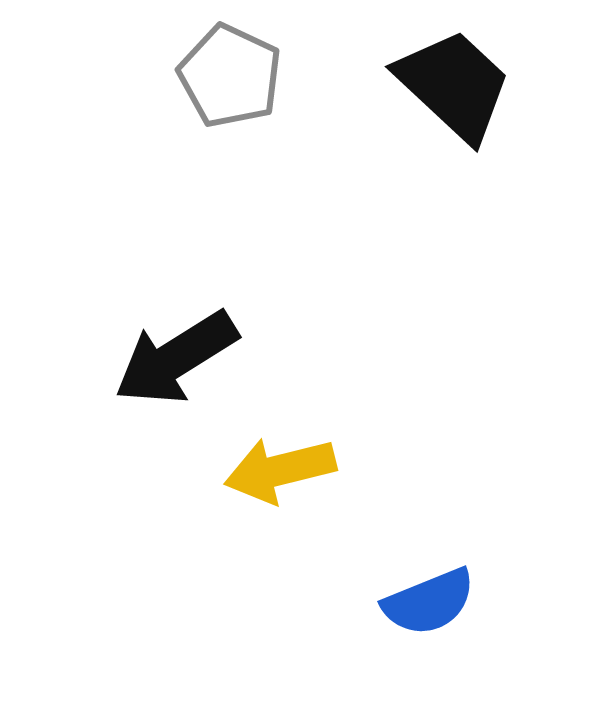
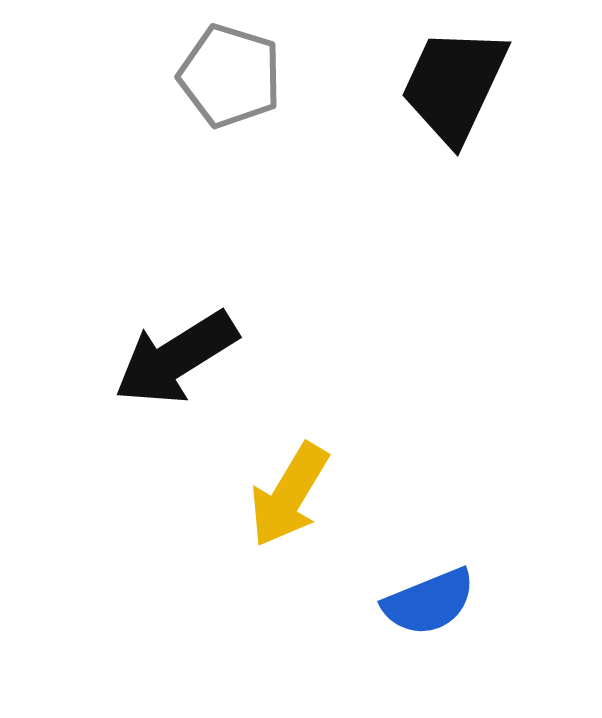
gray pentagon: rotated 8 degrees counterclockwise
black trapezoid: rotated 108 degrees counterclockwise
yellow arrow: moved 9 px right, 25 px down; rotated 45 degrees counterclockwise
